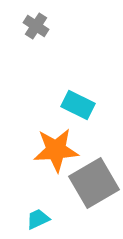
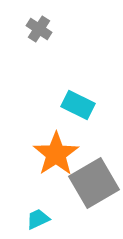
gray cross: moved 3 px right, 3 px down
orange star: moved 4 px down; rotated 30 degrees counterclockwise
